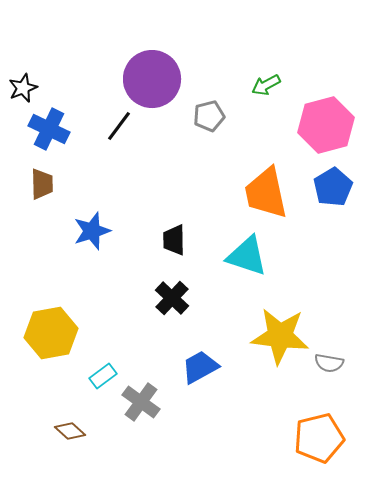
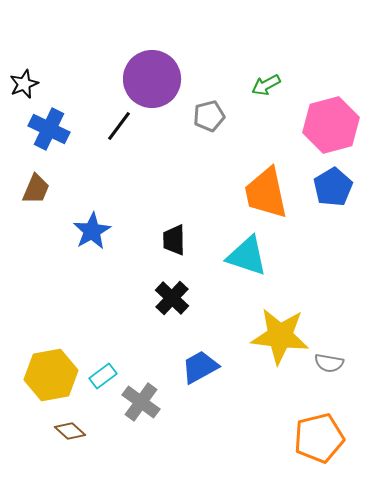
black star: moved 1 px right, 4 px up
pink hexagon: moved 5 px right
brown trapezoid: moved 6 px left, 5 px down; rotated 24 degrees clockwise
blue star: rotated 12 degrees counterclockwise
yellow hexagon: moved 42 px down
